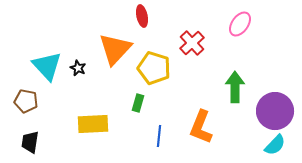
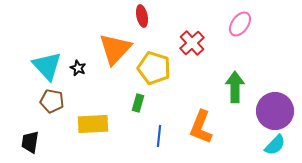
brown pentagon: moved 26 px right
